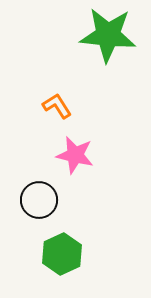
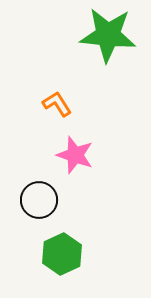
orange L-shape: moved 2 px up
pink star: rotated 6 degrees clockwise
